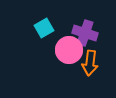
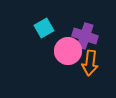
purple cross: moved 3 px down
pink circle: moved 1 px left, 1 px down
